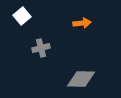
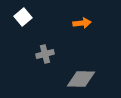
white square: moved 1 px right, 1 px down
gray cross: moved 4 px right, 6 px down
